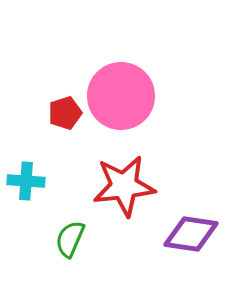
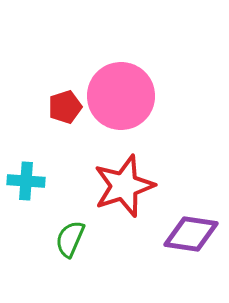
red pentagon: moved 6 px up
red star: rotated 12 degrees counterclockwise
